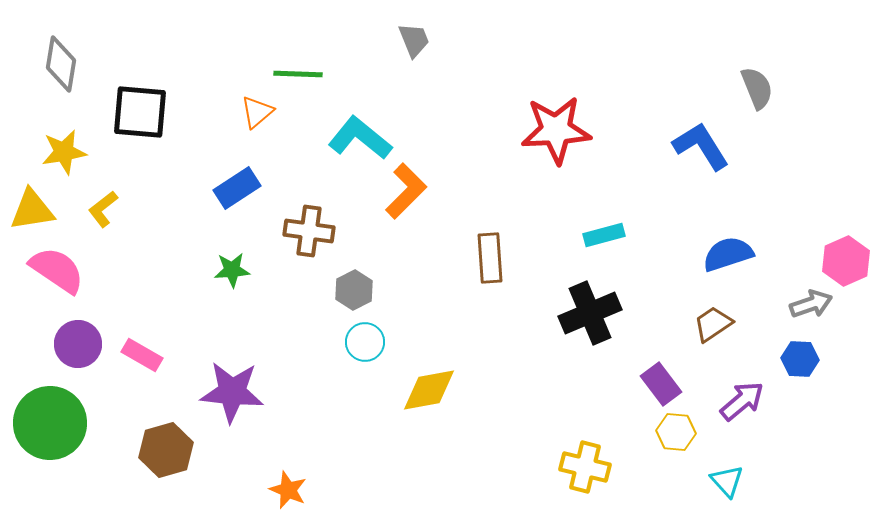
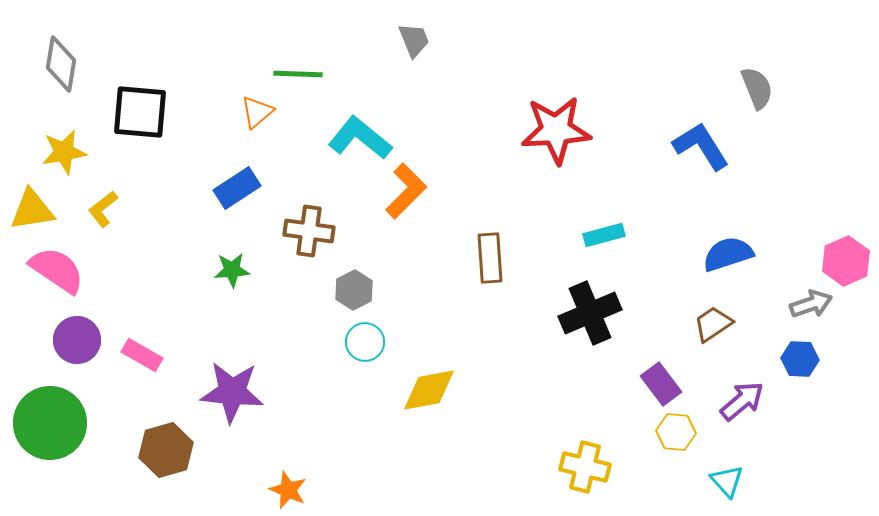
purple circle: moved 1 px left, 4 px up
